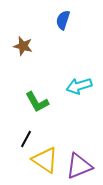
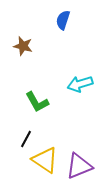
cyan arrow: moved 1 px right, 2 px up
